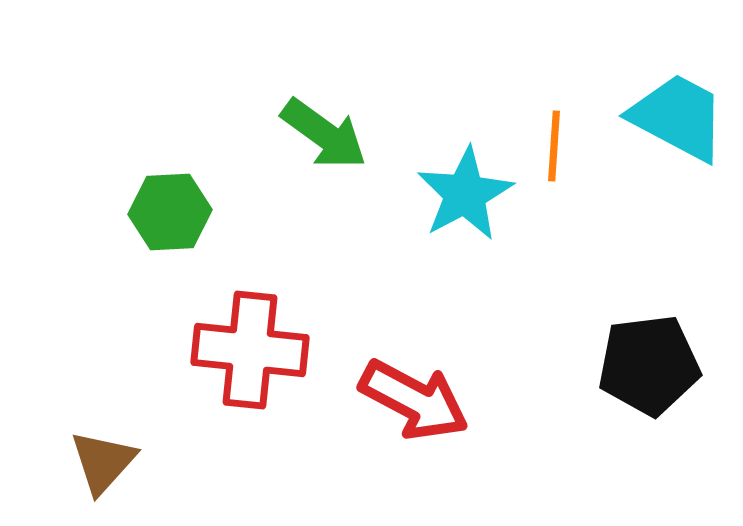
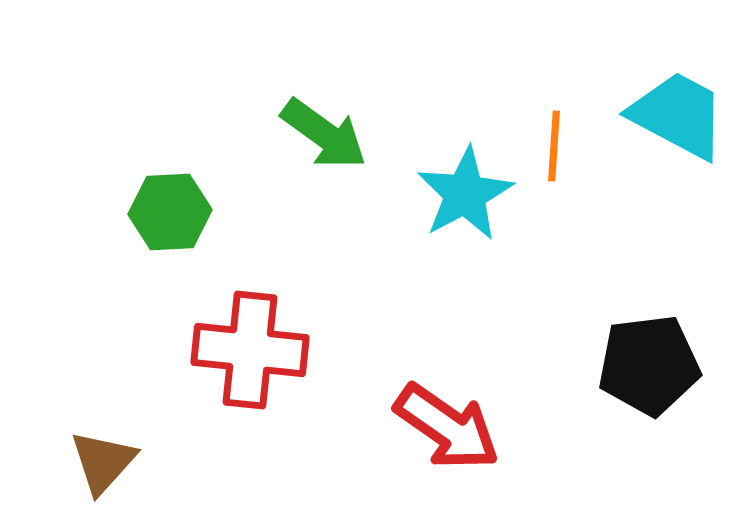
cyan trapezoid: moved 2 px up
red arrow: moved 33 px right, 27 px down; rotated 7 degrees clockwise
